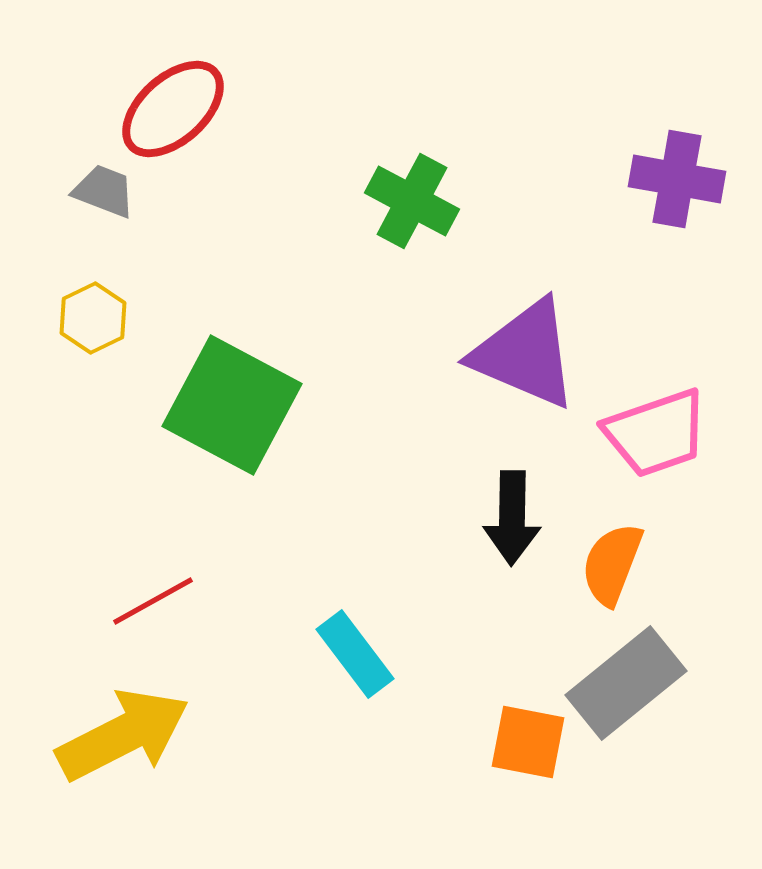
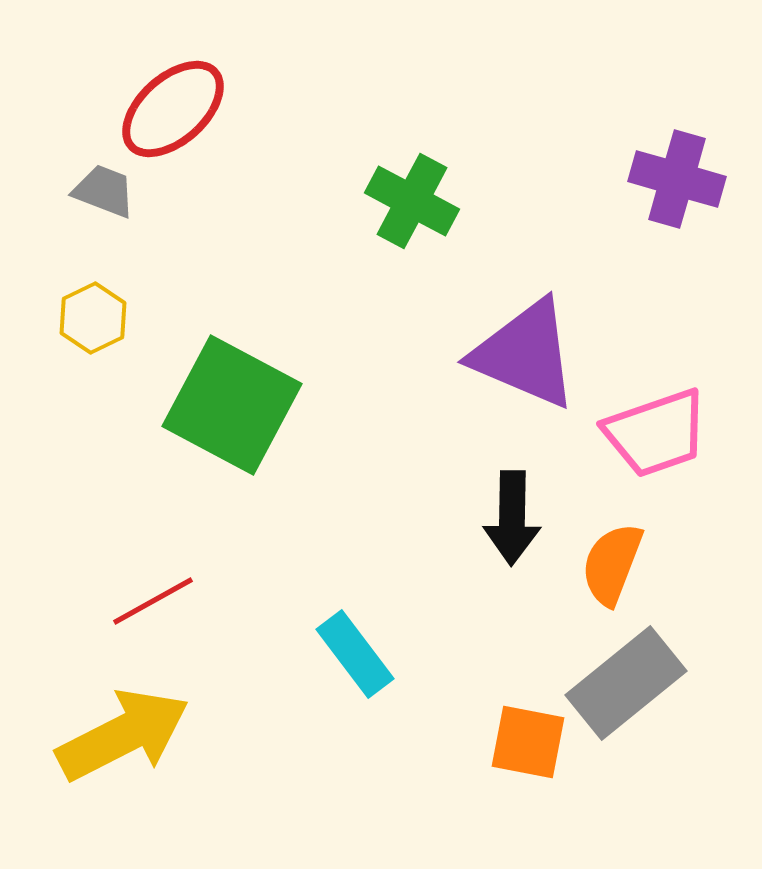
purple cross: rotated 6 degrees clockwise
